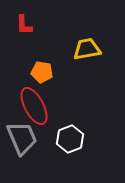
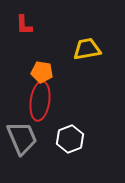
red ellipse: moved 6 px right, 5 px up; rotated 36 degrees clockwise
